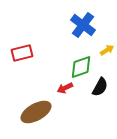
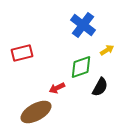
red arrow: moved 8 px left
